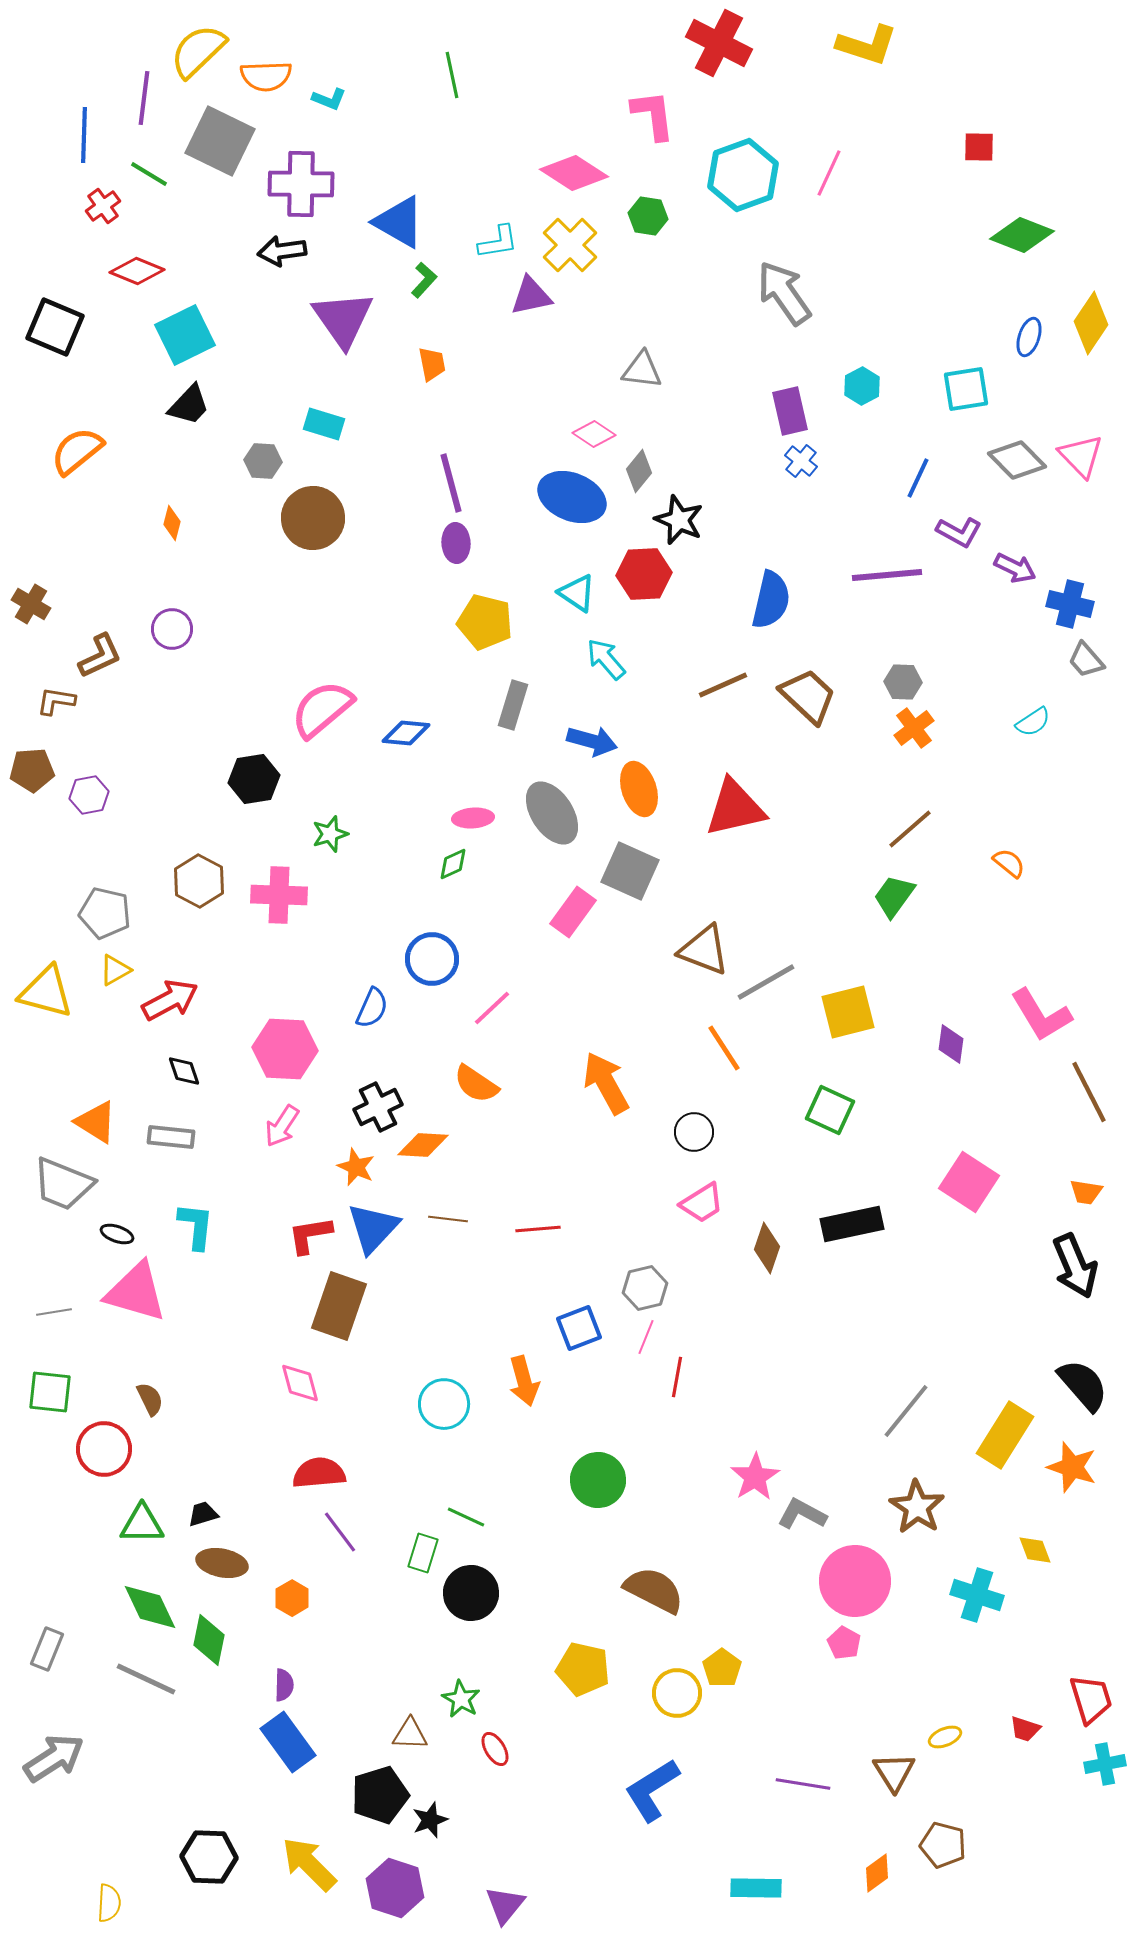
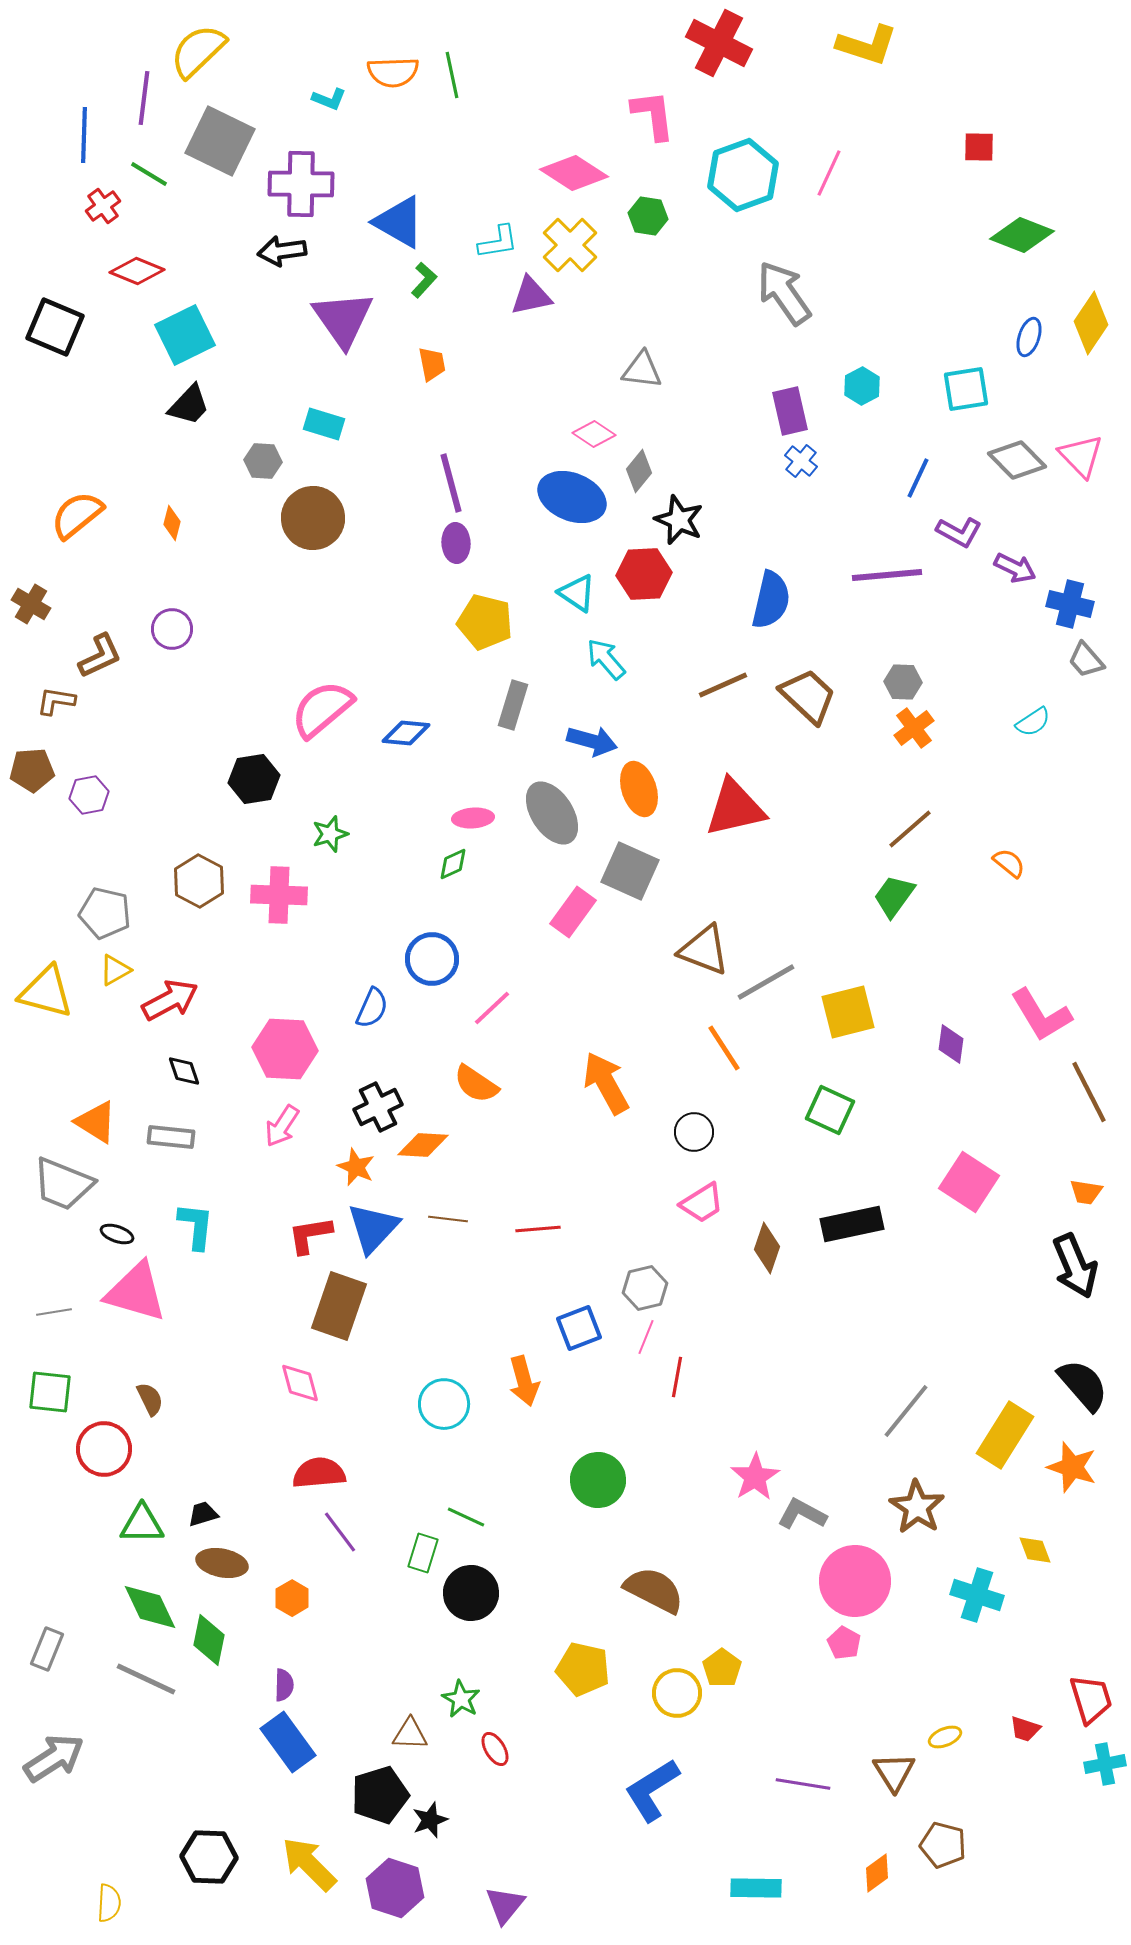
orange semicircle at (266, 76): moved 127 px right, 4 px up
orange semicircle at (77, 451): moved 64 px down
